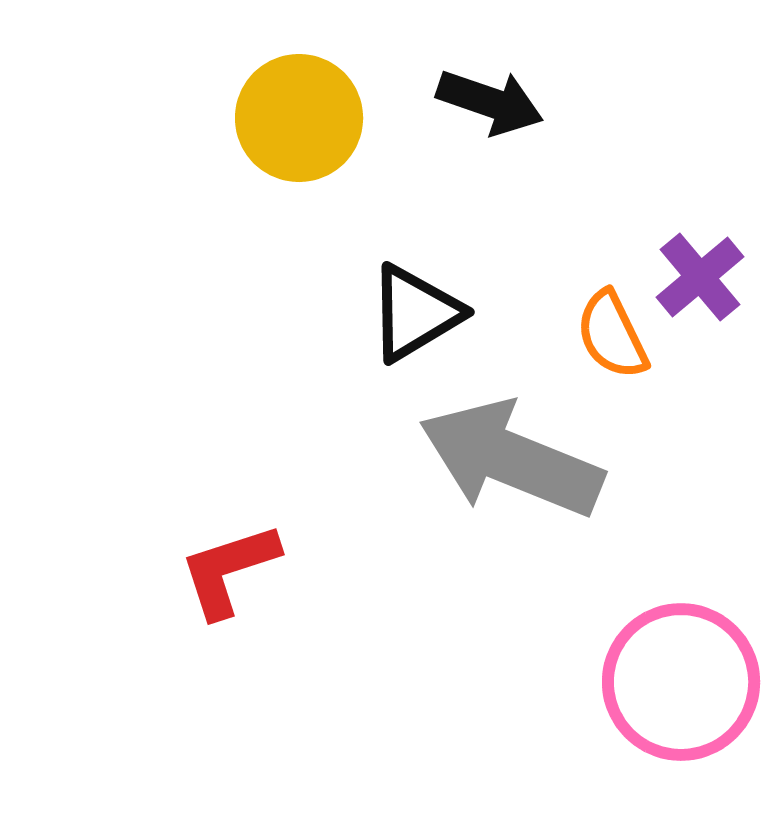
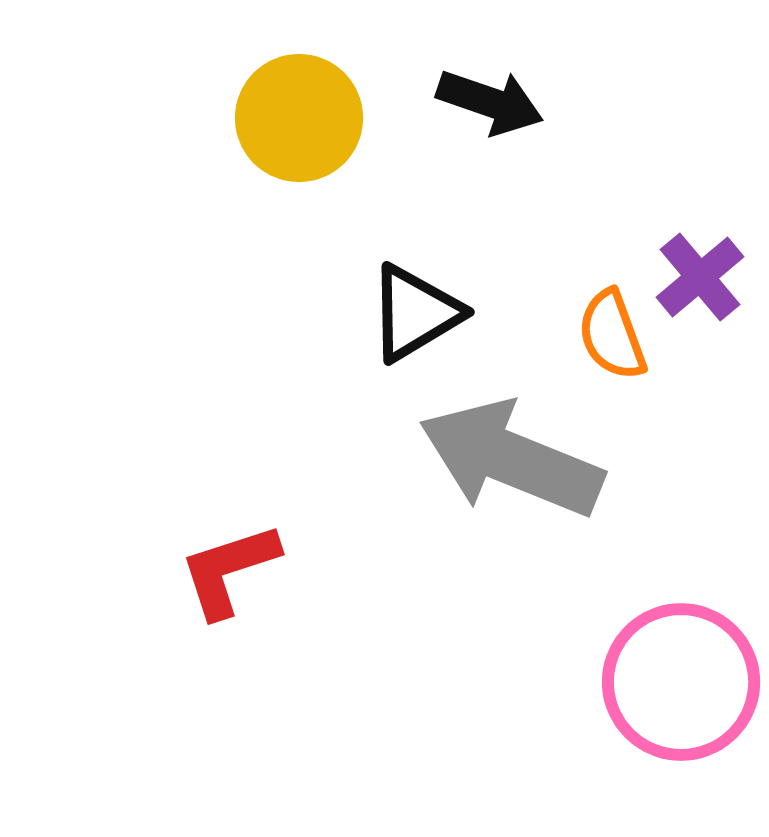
orange semicircle: rotated 6 degrees clockwise
